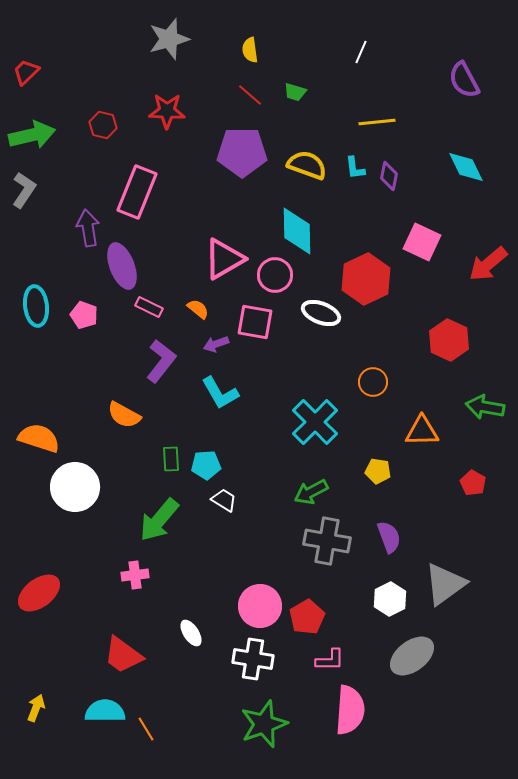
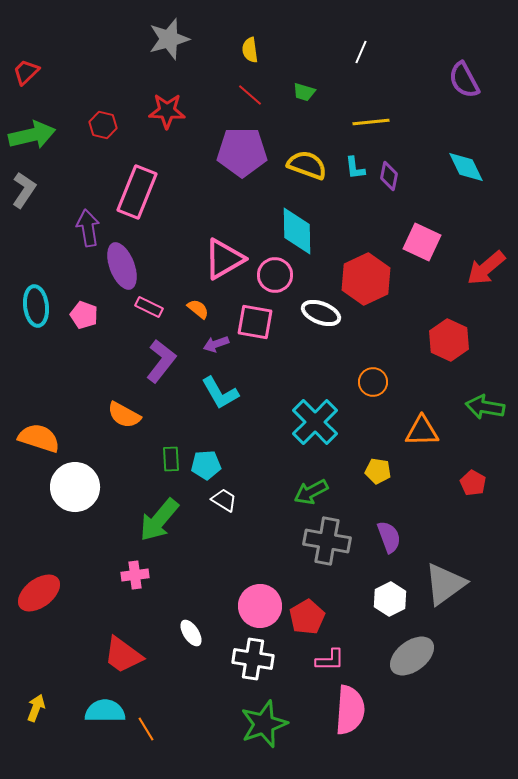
green trapezoid at (295, 92): moved 9 px right
yellow line at (377, 122): moved 6 px left
red arrow at (488, 264): moved 2 px left, 4 px down
